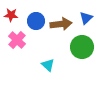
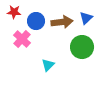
red star: moved 3 px right, 3 px up
brown arrow: moved 1 px right, 2 px up
pink cross: moved 5 px right, 1 px up
cyan triangle: rotated 32 degrees clockwise
